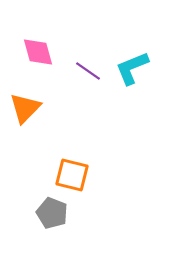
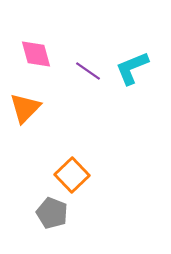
pink diamond: moved 2 px left, 2 px down
orange square: rotated 32 degrees clockwise
